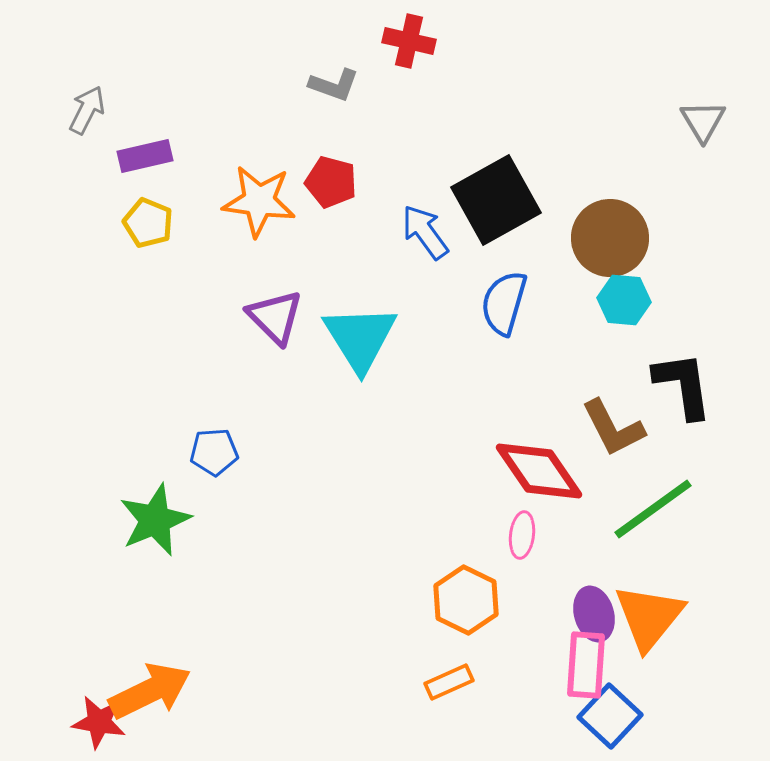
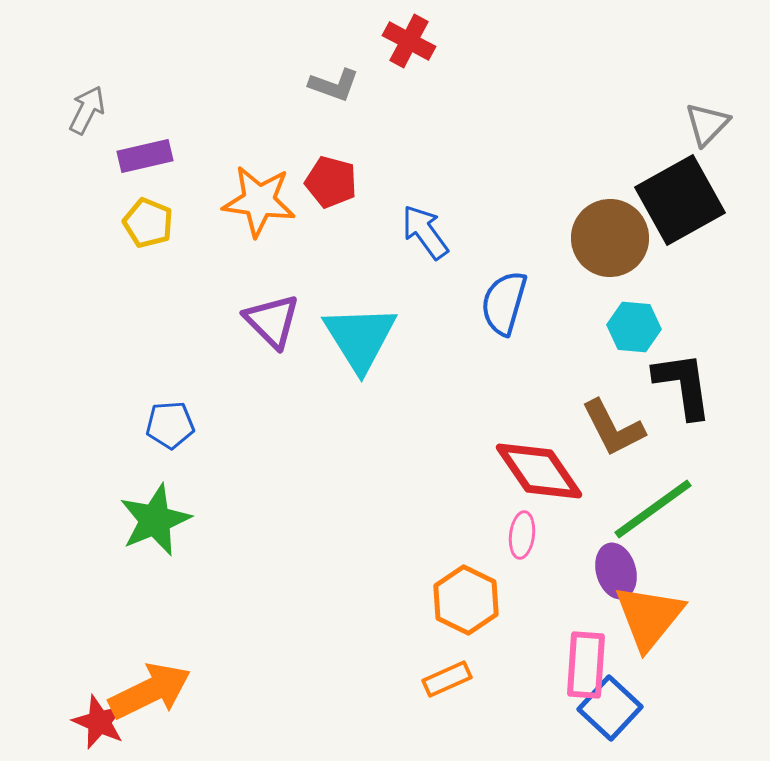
red cross: rotated 15 degrees clockwise
gray triangle: moved 4 px right, 3 px down; rotated 15 degrees clockwise
black square: moved 184 px right
cyan hexagon: moved 10 px right, 27 px down
purple triangle: moved 3 px left, 4 px down
blue pentagon: moved 44 px left, 27 px up
purple ellipse: moved 22 px right, 43 px up
orange rectangle: moved 2 px left, 3 px up
blue square: moved 8 px up
red star: rotated 14 degrees clockwise
